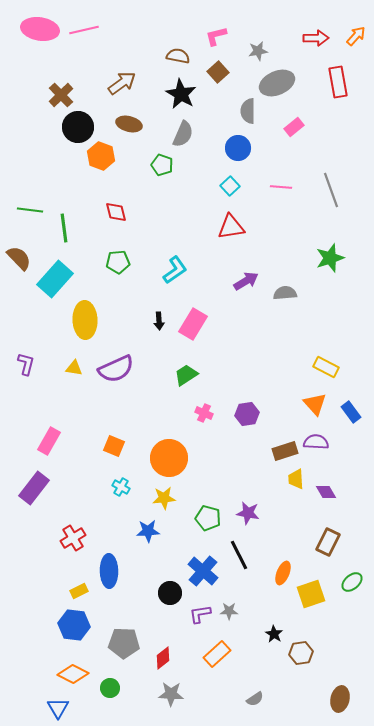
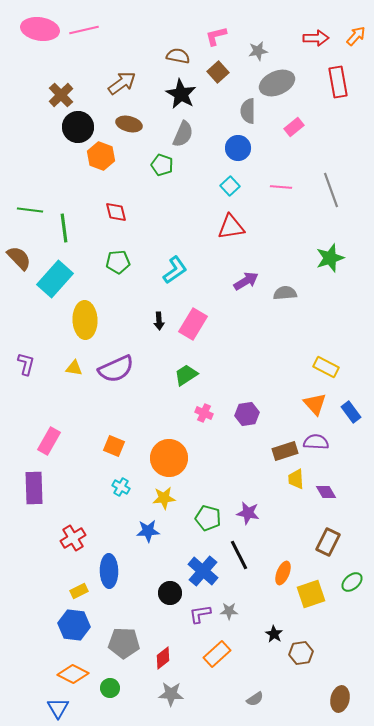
purple rectangle at (34, 488): rotated 40 degrees counterclockwise
